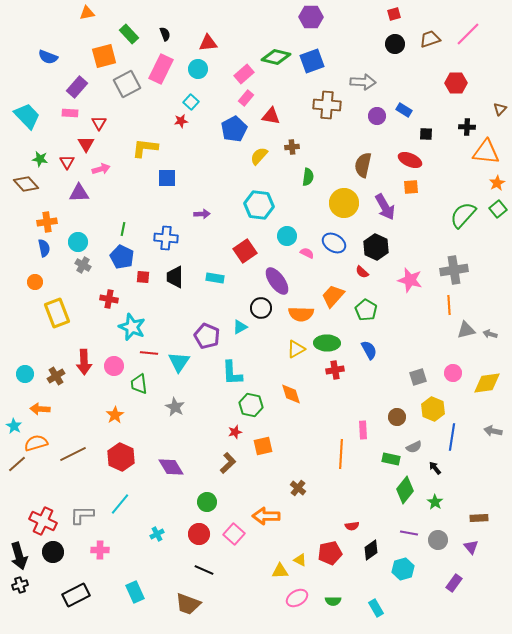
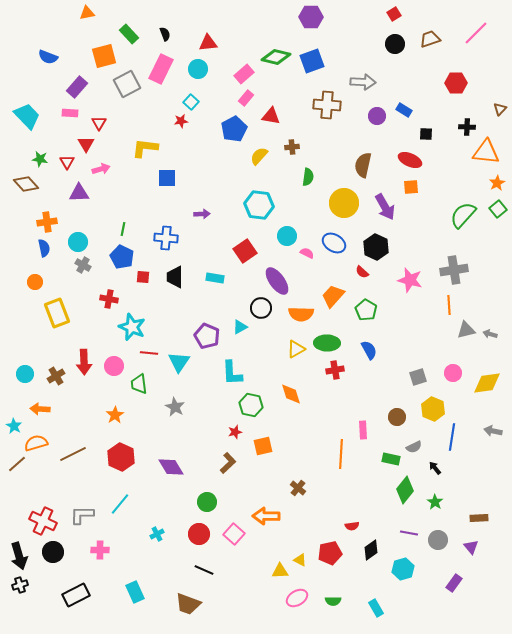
red square at (394, 14): rotated 16 degrees counterclockwise
pink line at (468, 34): moved 8 px right, 1 px up
